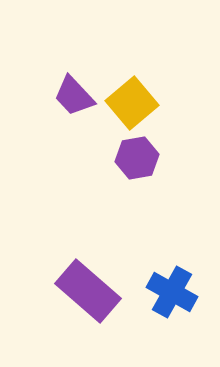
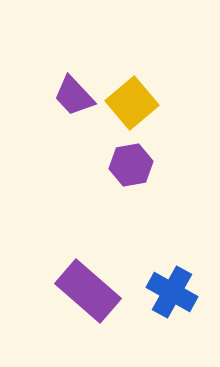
purple hexagon: moved 6 px left, 7 px down
